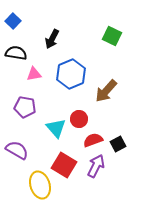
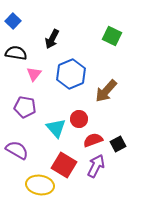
pink triangle: rotated 42 degrees counterclockwise
yellow ellipse: rotated 64 degrees counterclockwise
